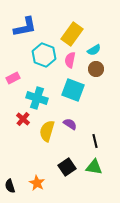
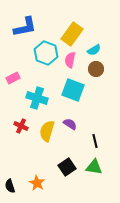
cyan hexagon: moved 2 px right, 2 px up
red cross: moved 2 px left, 7 px down; rotated 16 degrees counterclockwise
